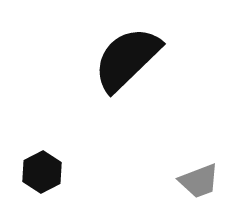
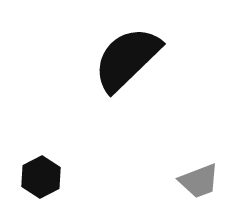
black hexagon: moved 1 px left, 5 px down
